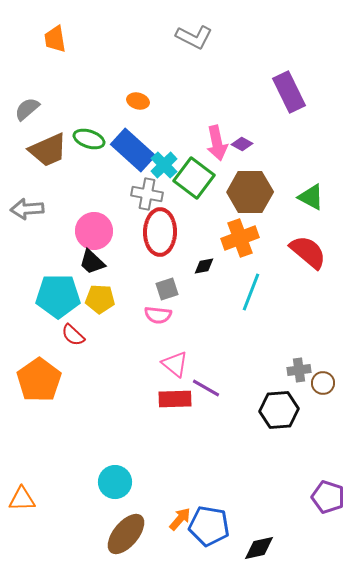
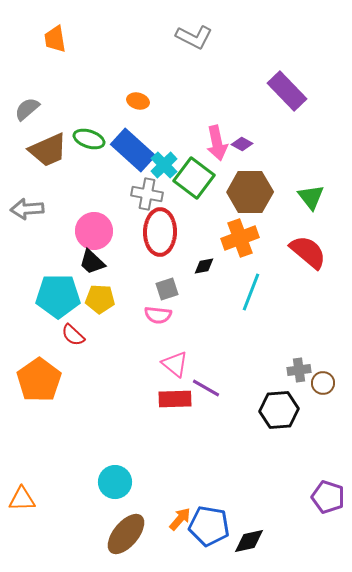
purple rectangle at (289, 92): moved 2 px left, 1 px up; rotated 18 degrees counterclockwise
green triangle at (311, 197): rotated 24 degrees clockwise
black diamond at (259, 548): moved 10 px left, 7 px up
